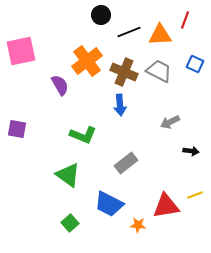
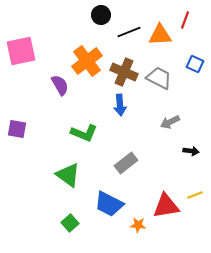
gray trapezoid: moved 7 px down
green L-shape: moved 1 px right, 2 px up
